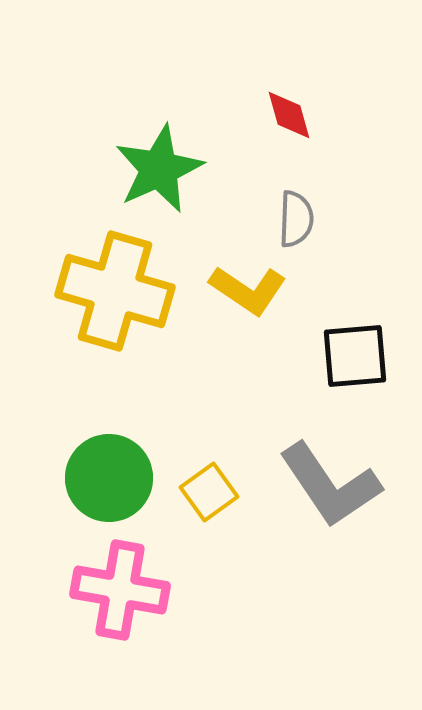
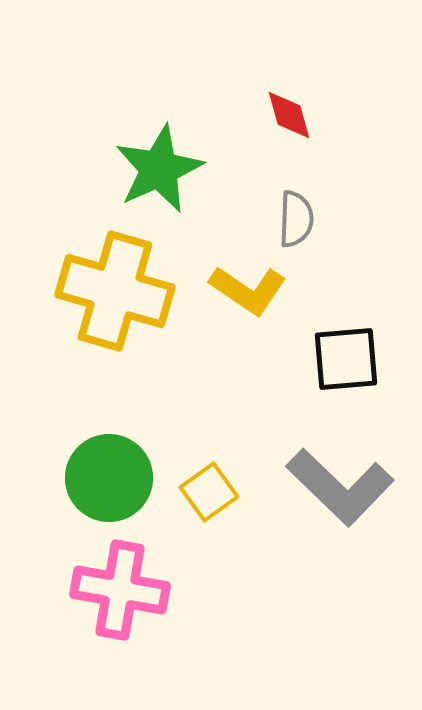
black square: moved 9 px left, 3 px down
gray L-shape: moved 10 px right, 2 px down; rotated 12 degrees counterclockwise
